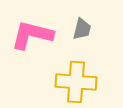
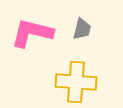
pink L-shape: moved 2 px up
